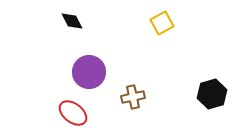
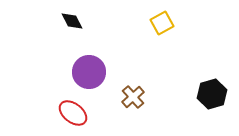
brown cross: rotated 30 degrees counterclockwise
